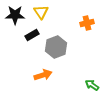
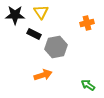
black rectangle: moved 2 px right, 1 px up; rotated 56 degrees clockwise
gray hexagon: rotated 10 degrees clockwise
green arrow: moved 4 px left
